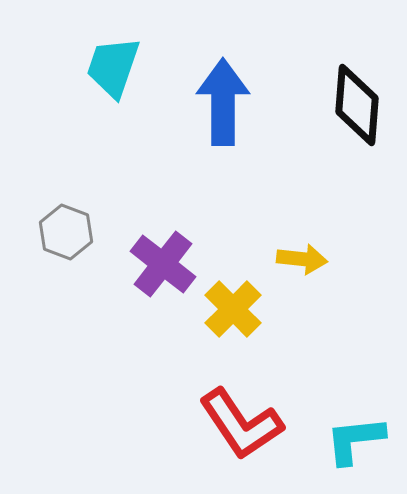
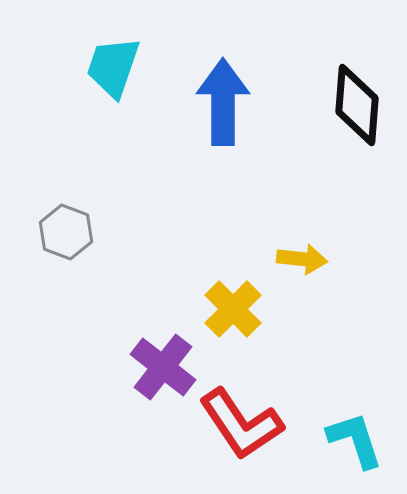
purple cross: moved 103 px down
cyan L-shape: rotated 78 degrees clockwise
